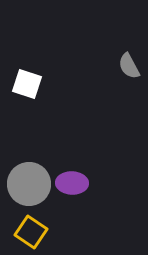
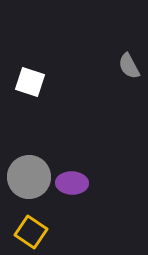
white square: moved 3 px right, 2 px up
gray circle: moved 7 px up
